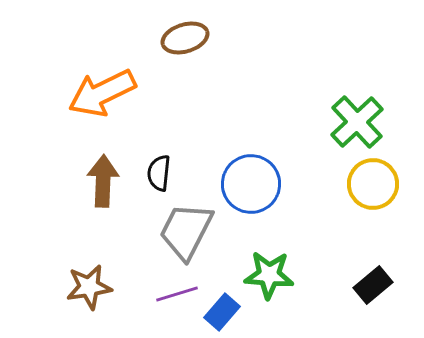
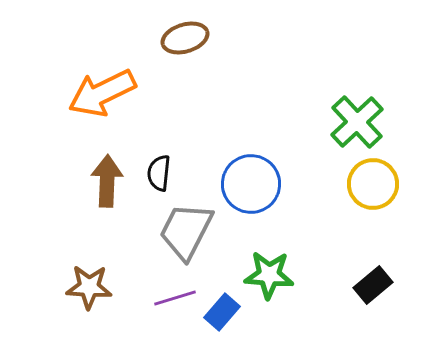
brown arrow: moved 4 px right
brown star: rotated 12 degrees clockwise
purple line: moved 2 px left, 4 px down
